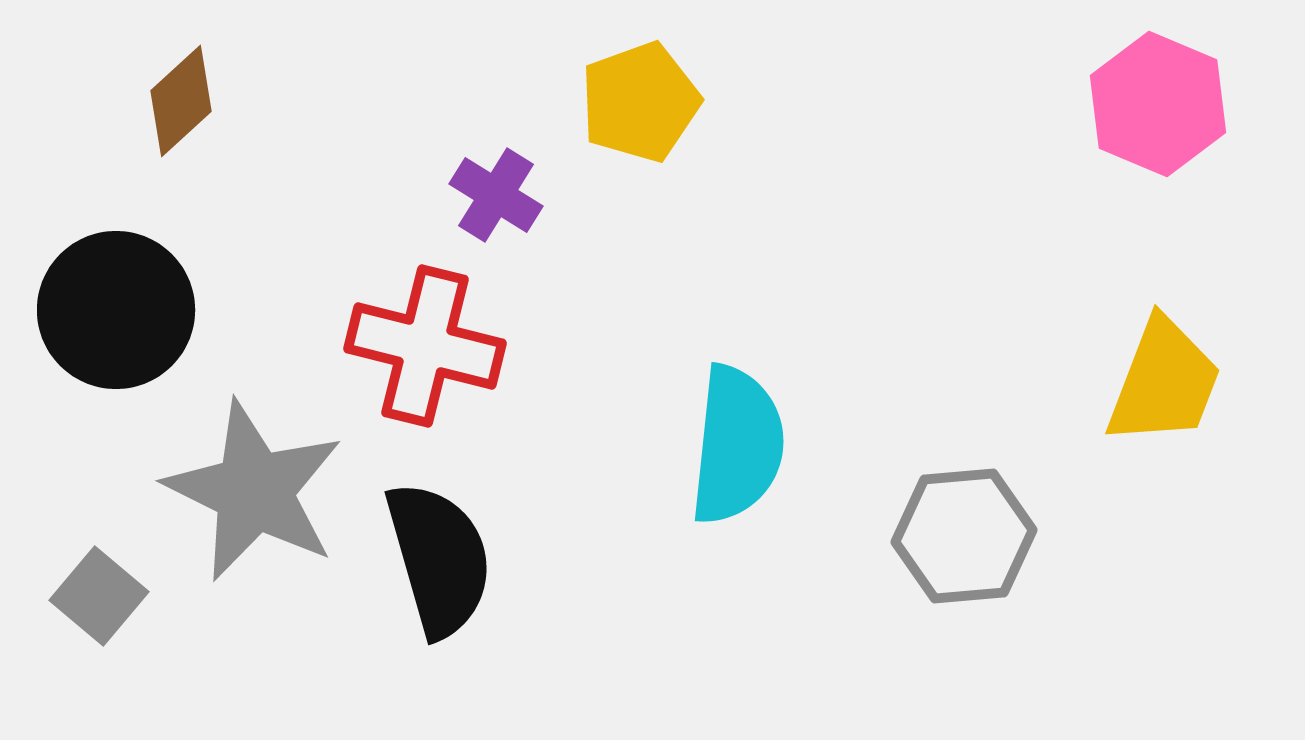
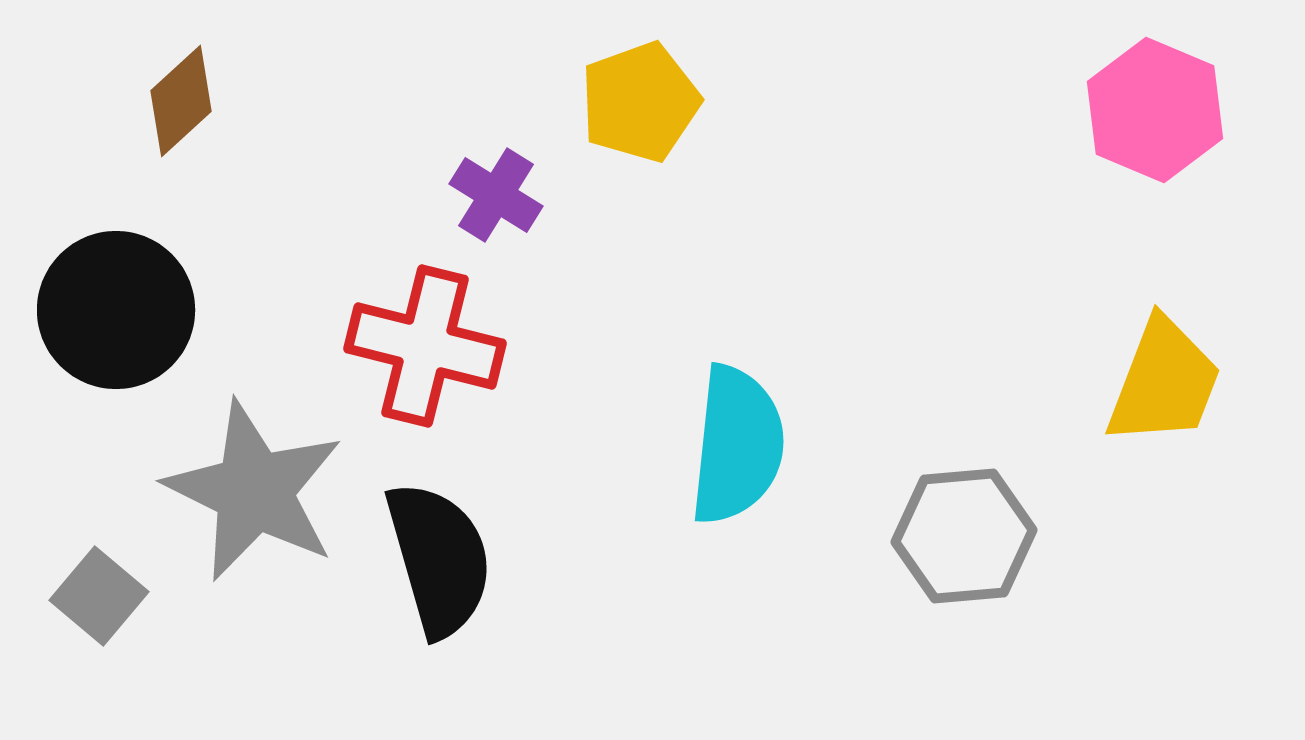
pink hexagon: moved 3 px left, 6 px down
